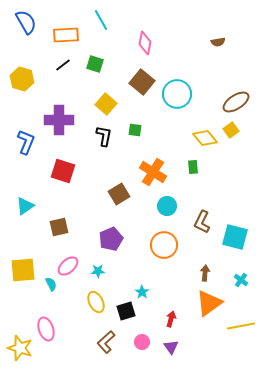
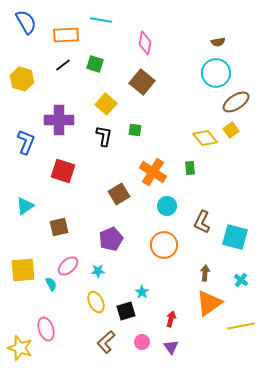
cyan line at (101, 20): rotated 50 degrees counterclockwise
cyan circle at (177, 94): moved 39 px right, 21 px up
green rectangle at (193, 167): moved 3 px left, 1 px down
